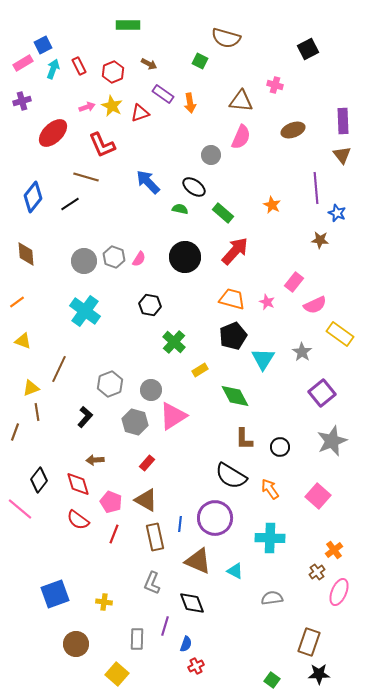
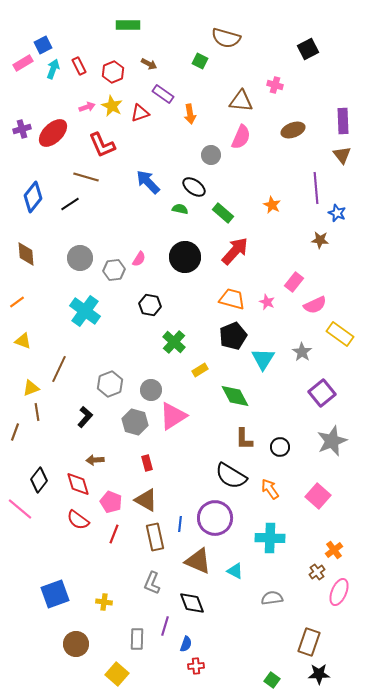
purple cross at (22, 101): moved 28 px down
orange arrow at (190, 103): moved 11 px down
gray hexagon at (114, 257): moved 13 px down; rotated 25 degrees counterclockwise
gray circle at (84, 261): moved 4 px left, 3 px up
red rectangle at (147, 463): rotated 56 degrees counterclockwise
red cross at (196, 666): rotated 21 degrees clockwise
